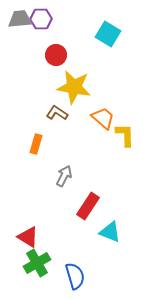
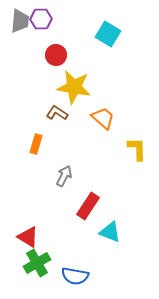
gray trapezoid: moved 2 px down; rotated 100 degrees clockwise
yellow L-shape: moved 12 px right, 14 px down
blue semicircle: rotated 116 degrees clockwise
